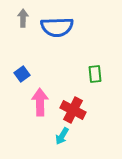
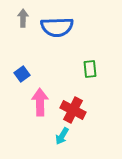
green rectangle: moved 5 px left, 5 px up
